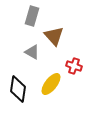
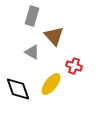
black diamond: rotated 28 degrees counterclockwise
